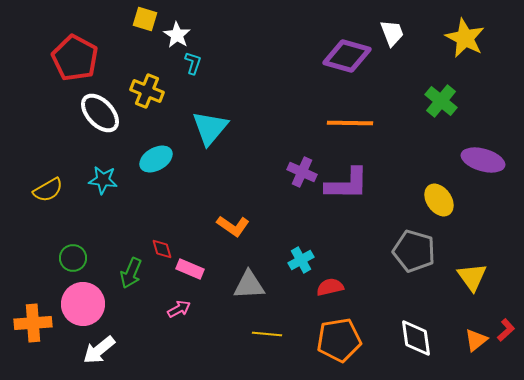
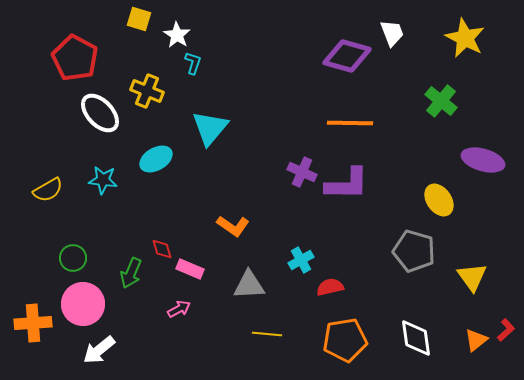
yellow square: moved 6 px left
orange pentagon: moved 6 px right
